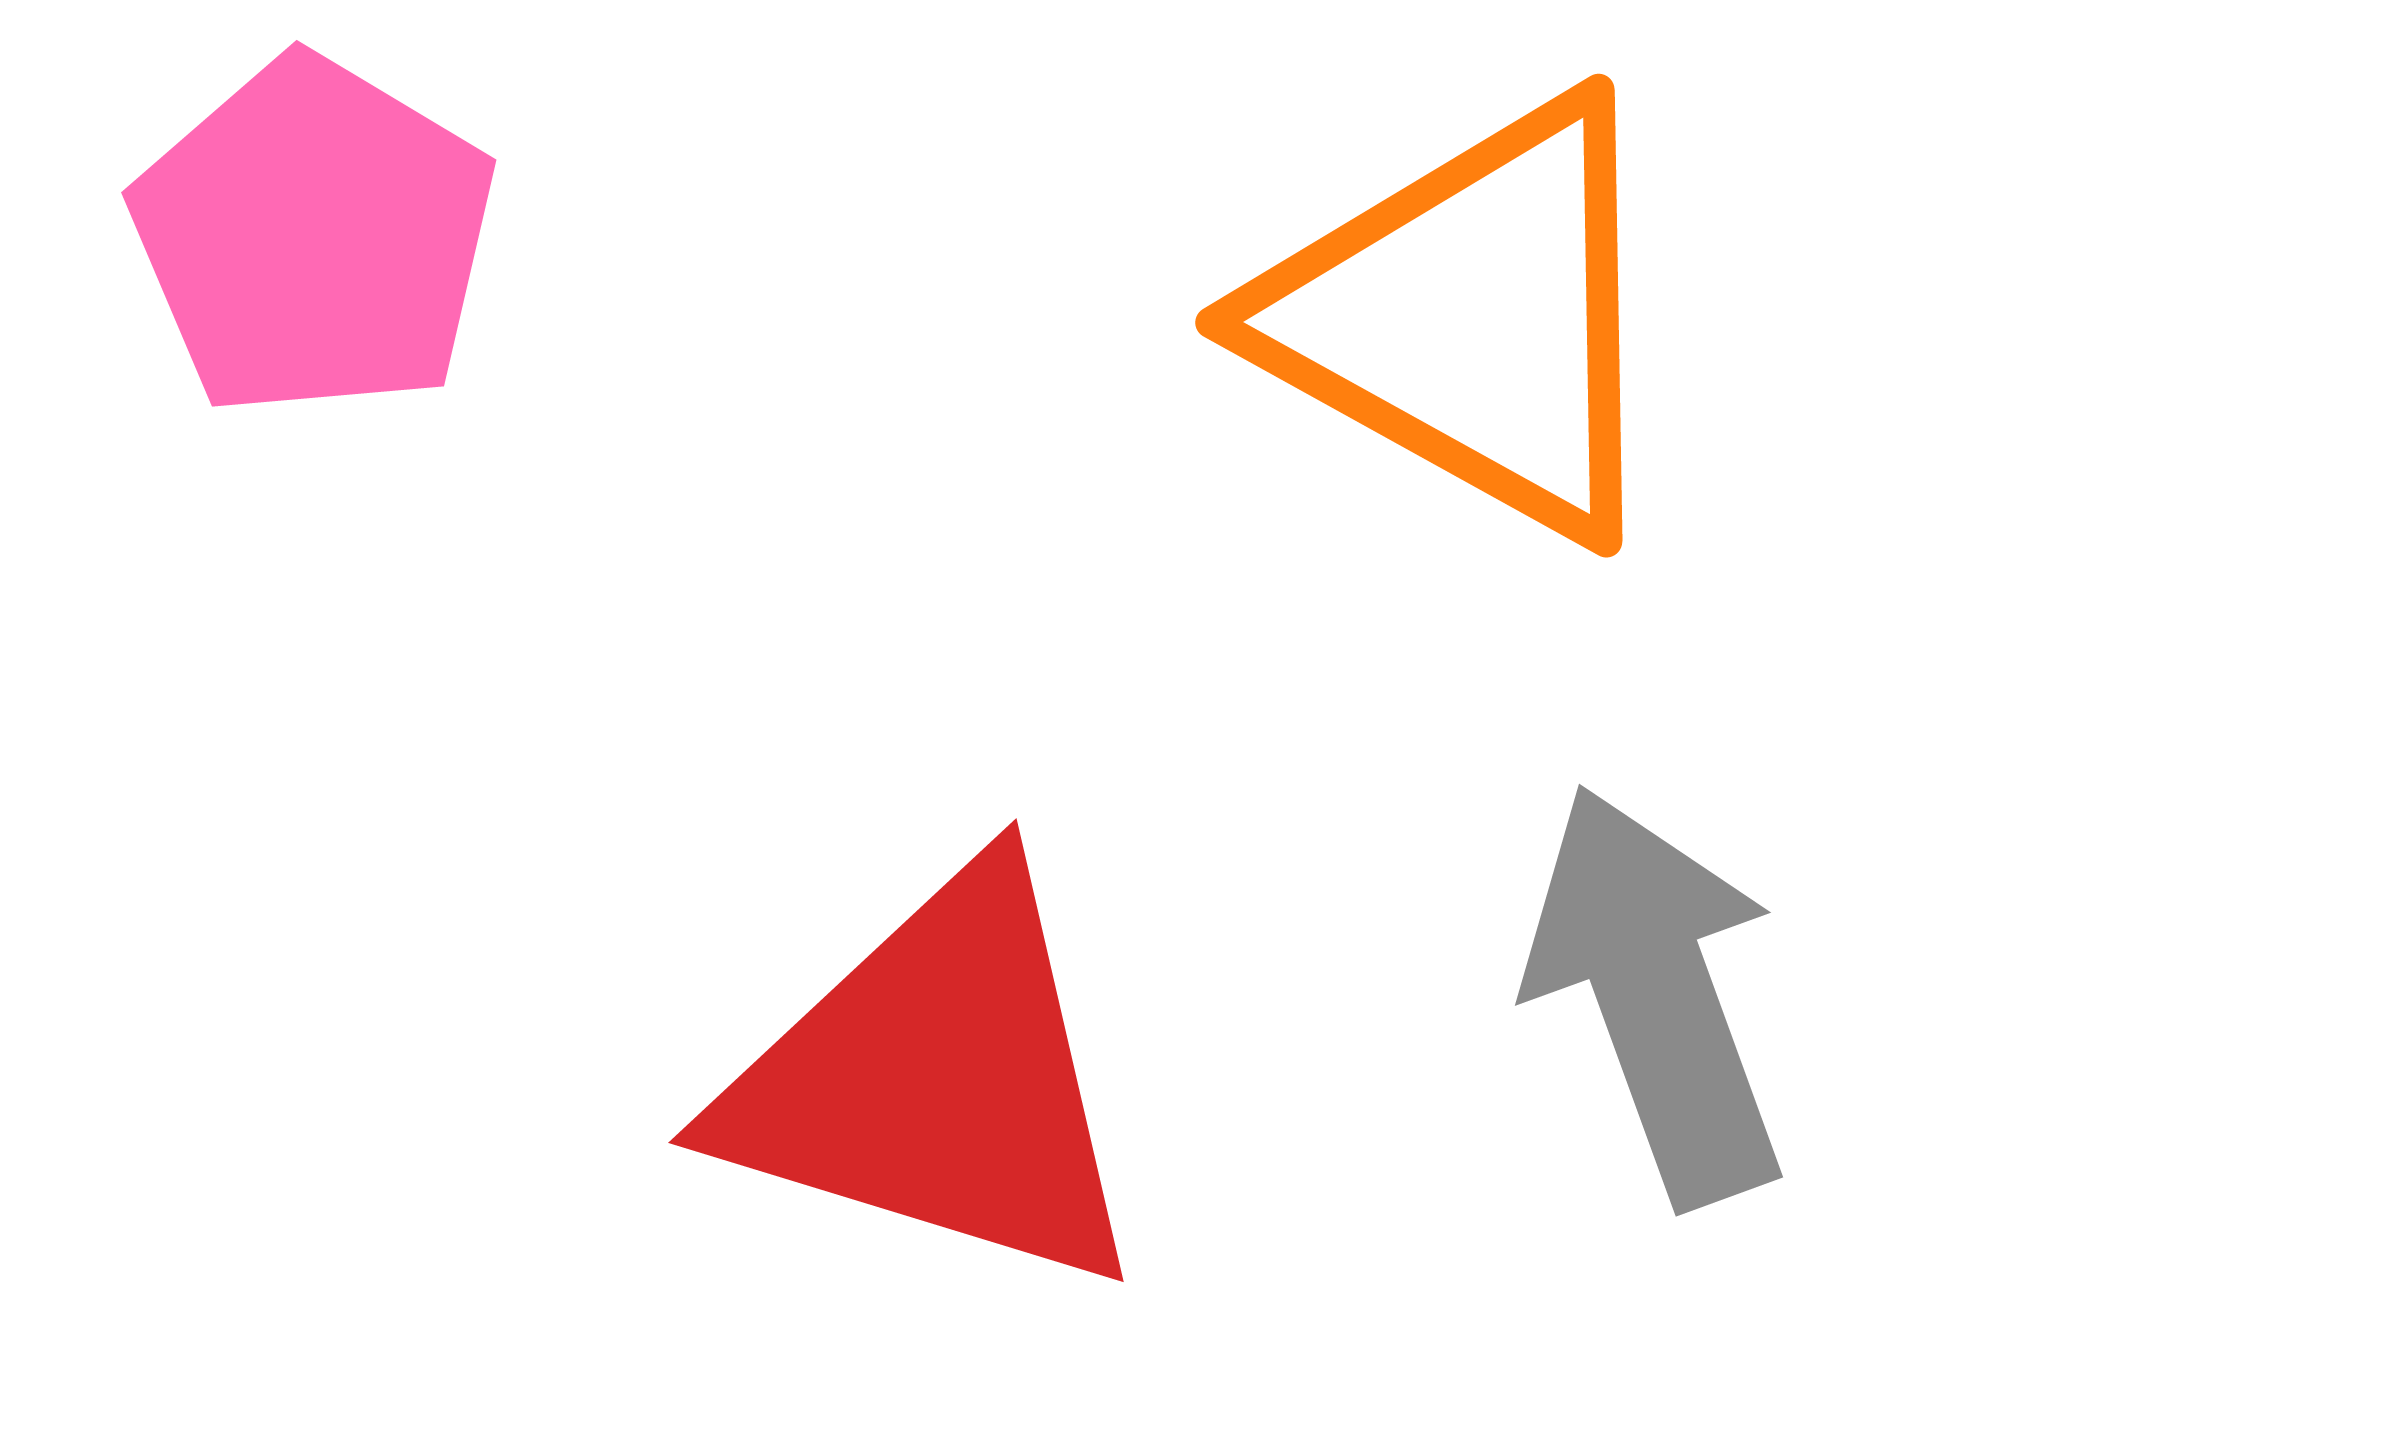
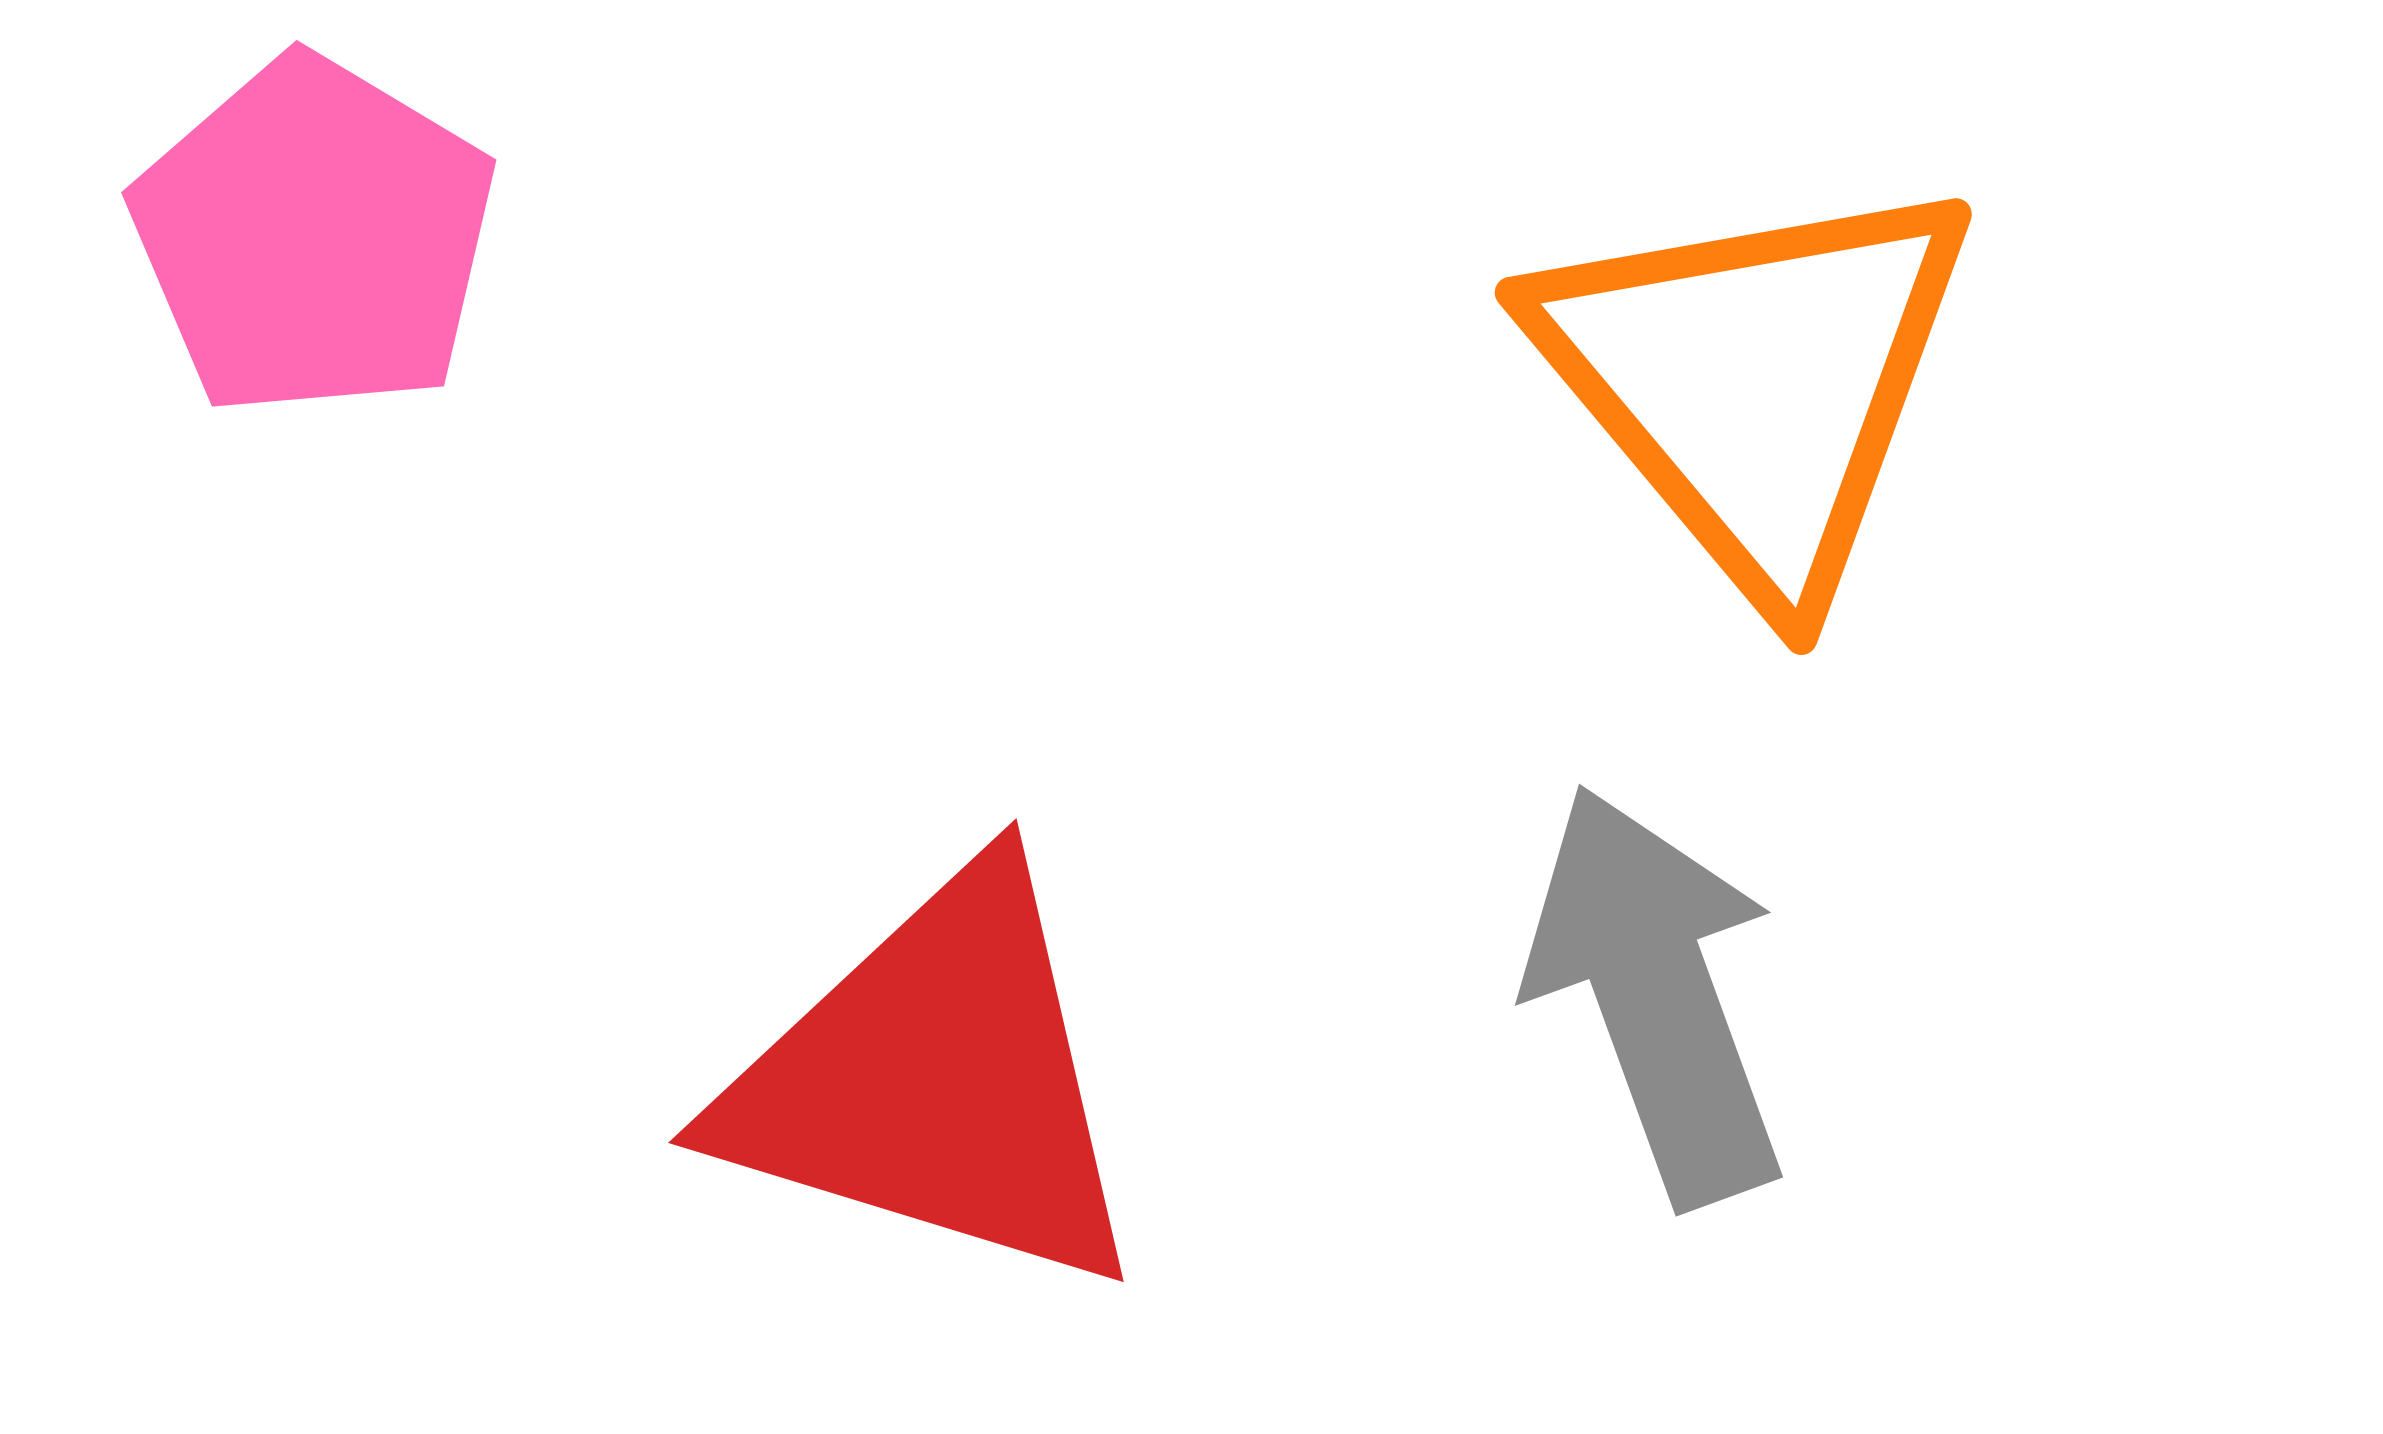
orange triangle: moved 284 px right, 64 px down; rotated 21 degrees clockwise
